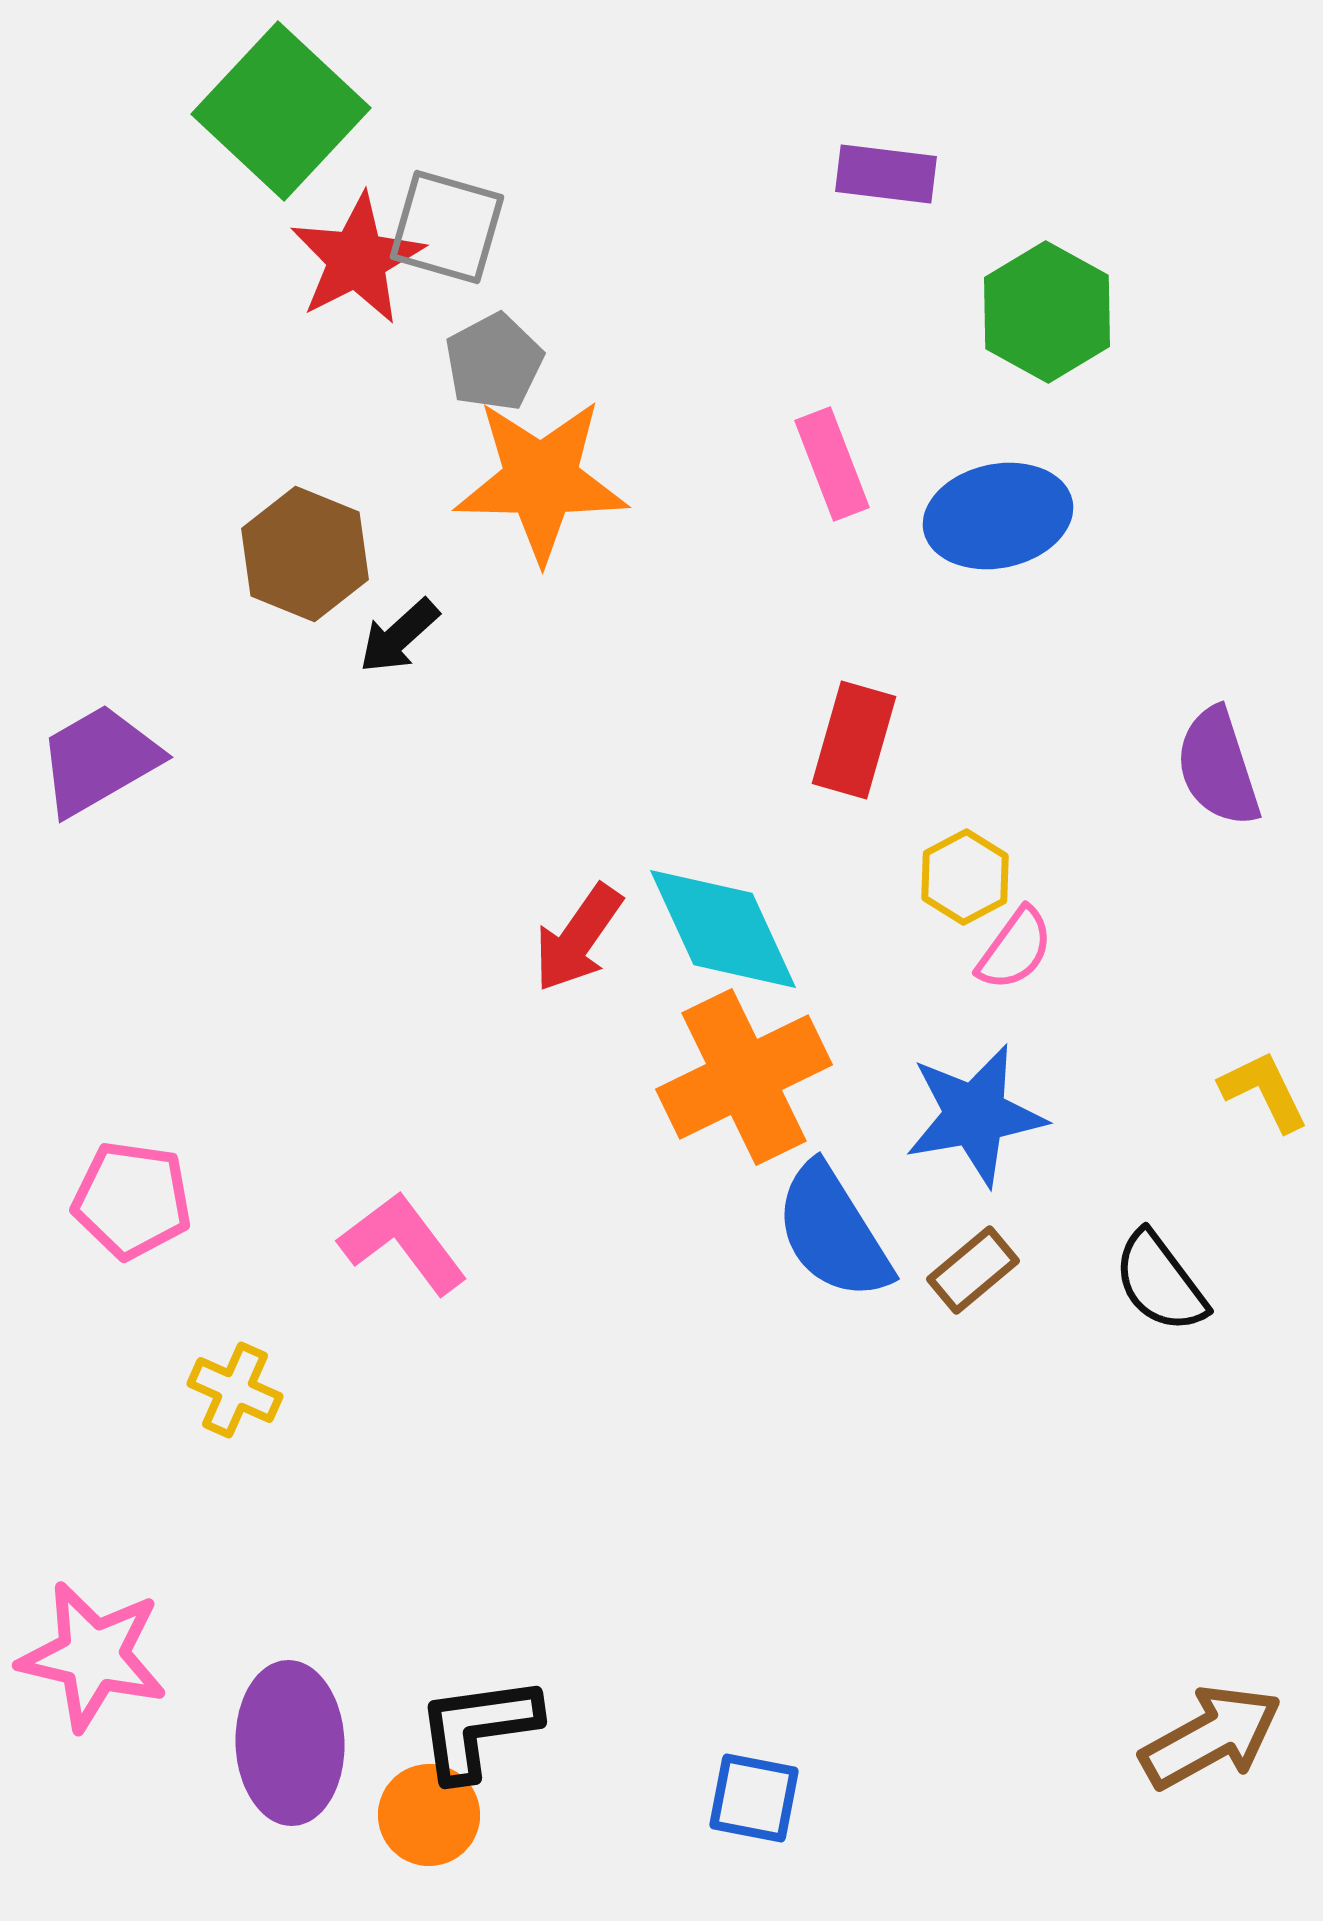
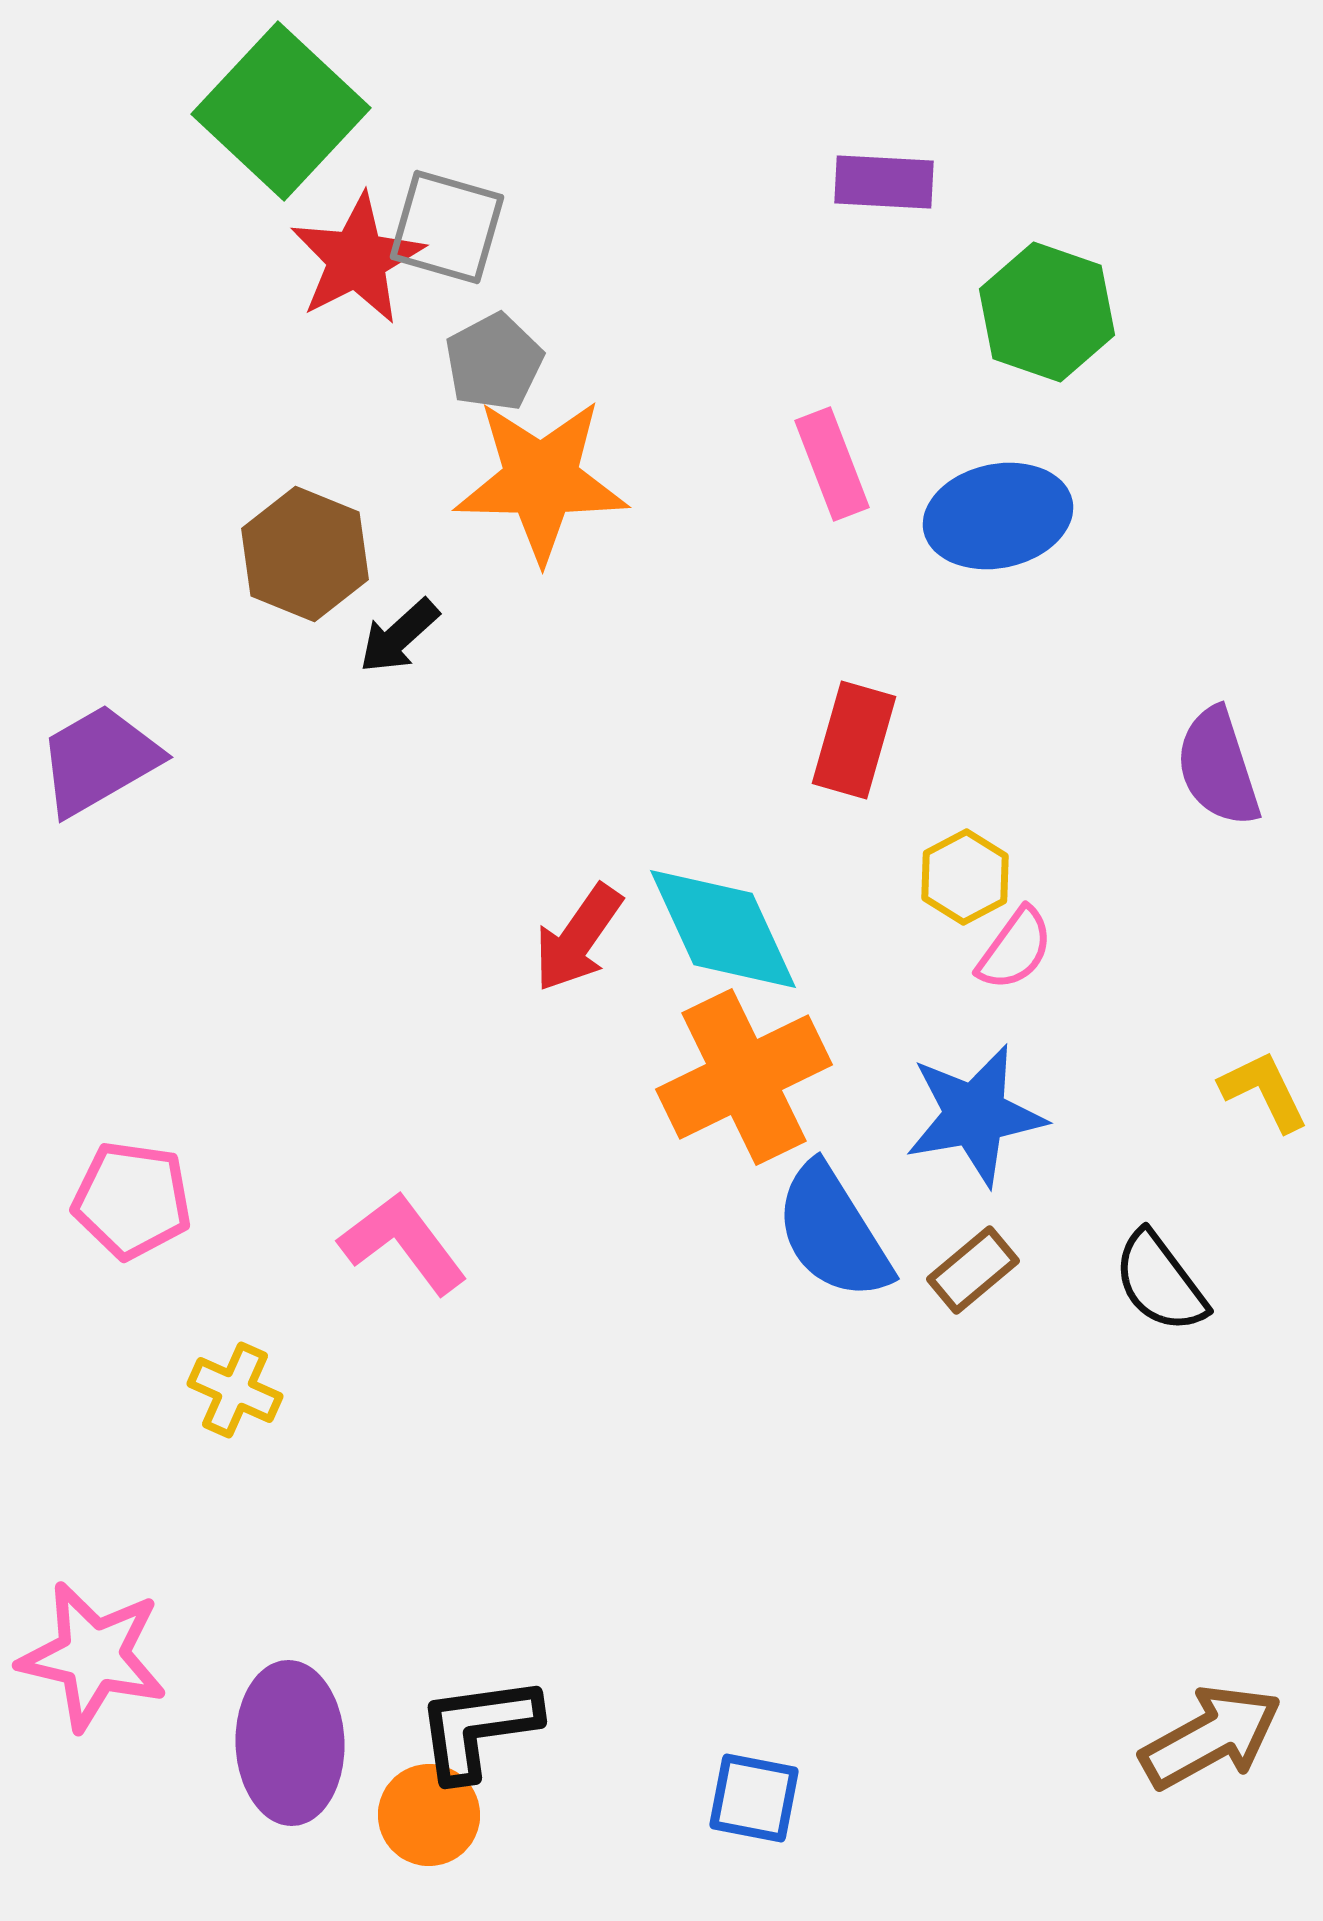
purple rectangle: moved 2 px left, 8 px down; rotated 4 degrees counterclockwise
green hexagon: rotated 10 degrees counterclockwise
